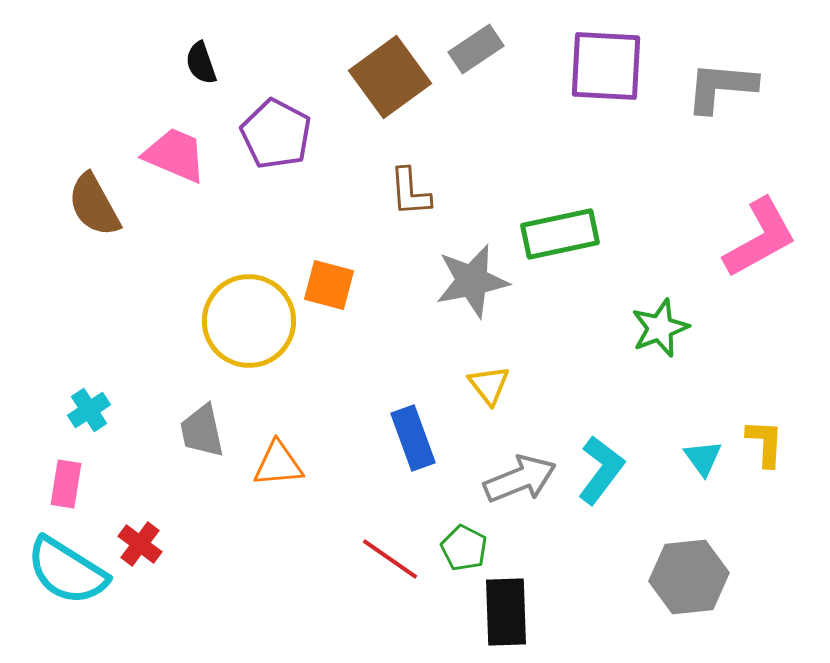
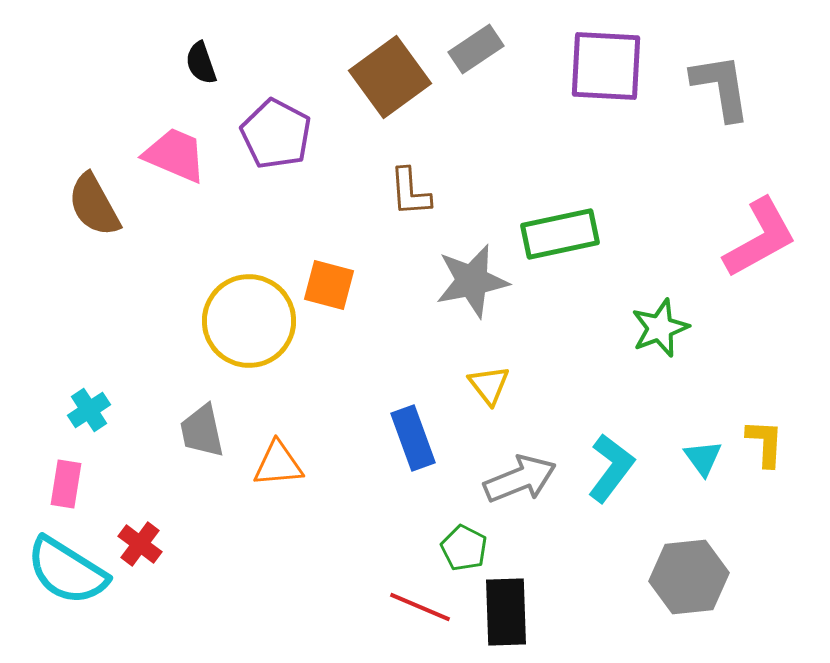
gray L-shape: rotated 76 degrees clockwise
cyan L-shape: moved 10 px right, 2 px up
red line: moved 30 px right, 48 px down; rotated 12 degrees counterclockwise
